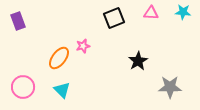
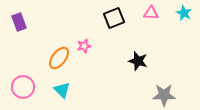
cyan star: moved 1 px right, 1 px down; rotated 21 degrees clockwise
purple rectangle: moved 1 px right, 1 px down
pink star: moved 1 px right
black star: rotated 24 degrees counterclockwise
gray star: moved 6 px left, 8 px down
